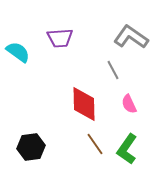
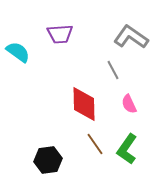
purple trapezoid: moved 4 px up
black hexagon: moved 17 px right, 13 px down
